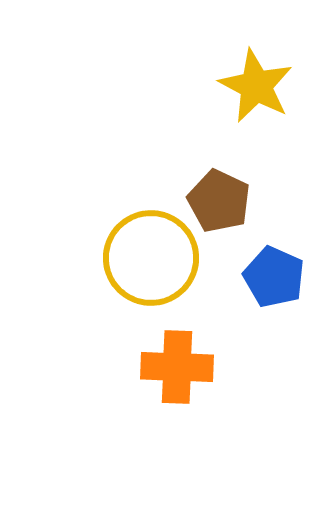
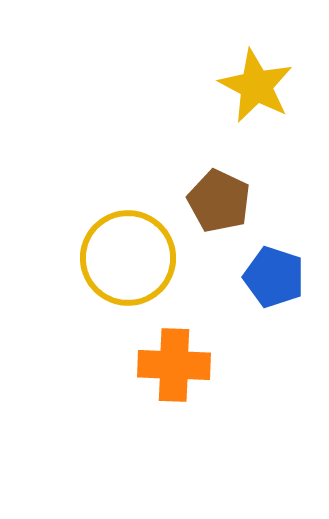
yellow circle: moved 23 px left
blue pentagon: rotated 6 degrees counterclockwise
orange cross: moved 3 px left, 2 px up
